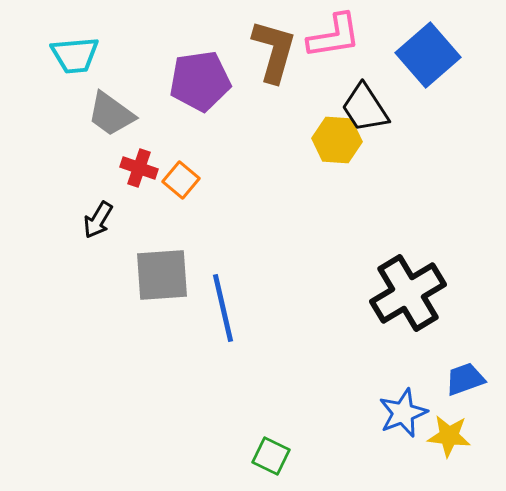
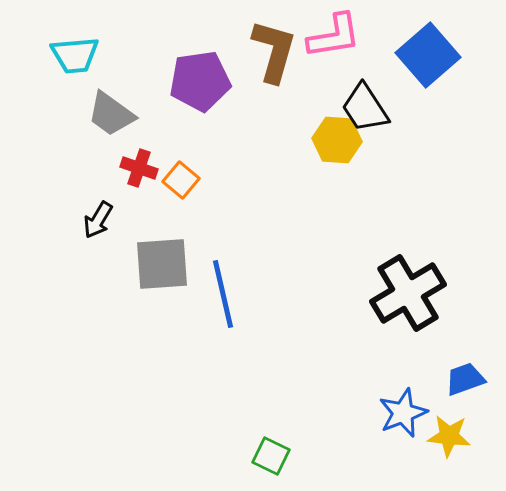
gray square: moved 11 px up
blue line: moved 14 px up
